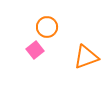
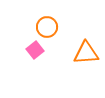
orange triangle: moved 4 px up; rotated 16 degrees clockwise
